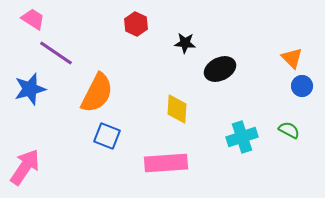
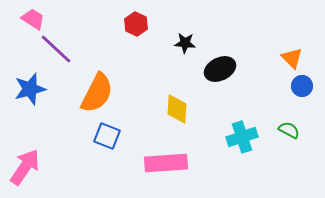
purple line: moved 4 px up; rotated 9 degrees clockwise
